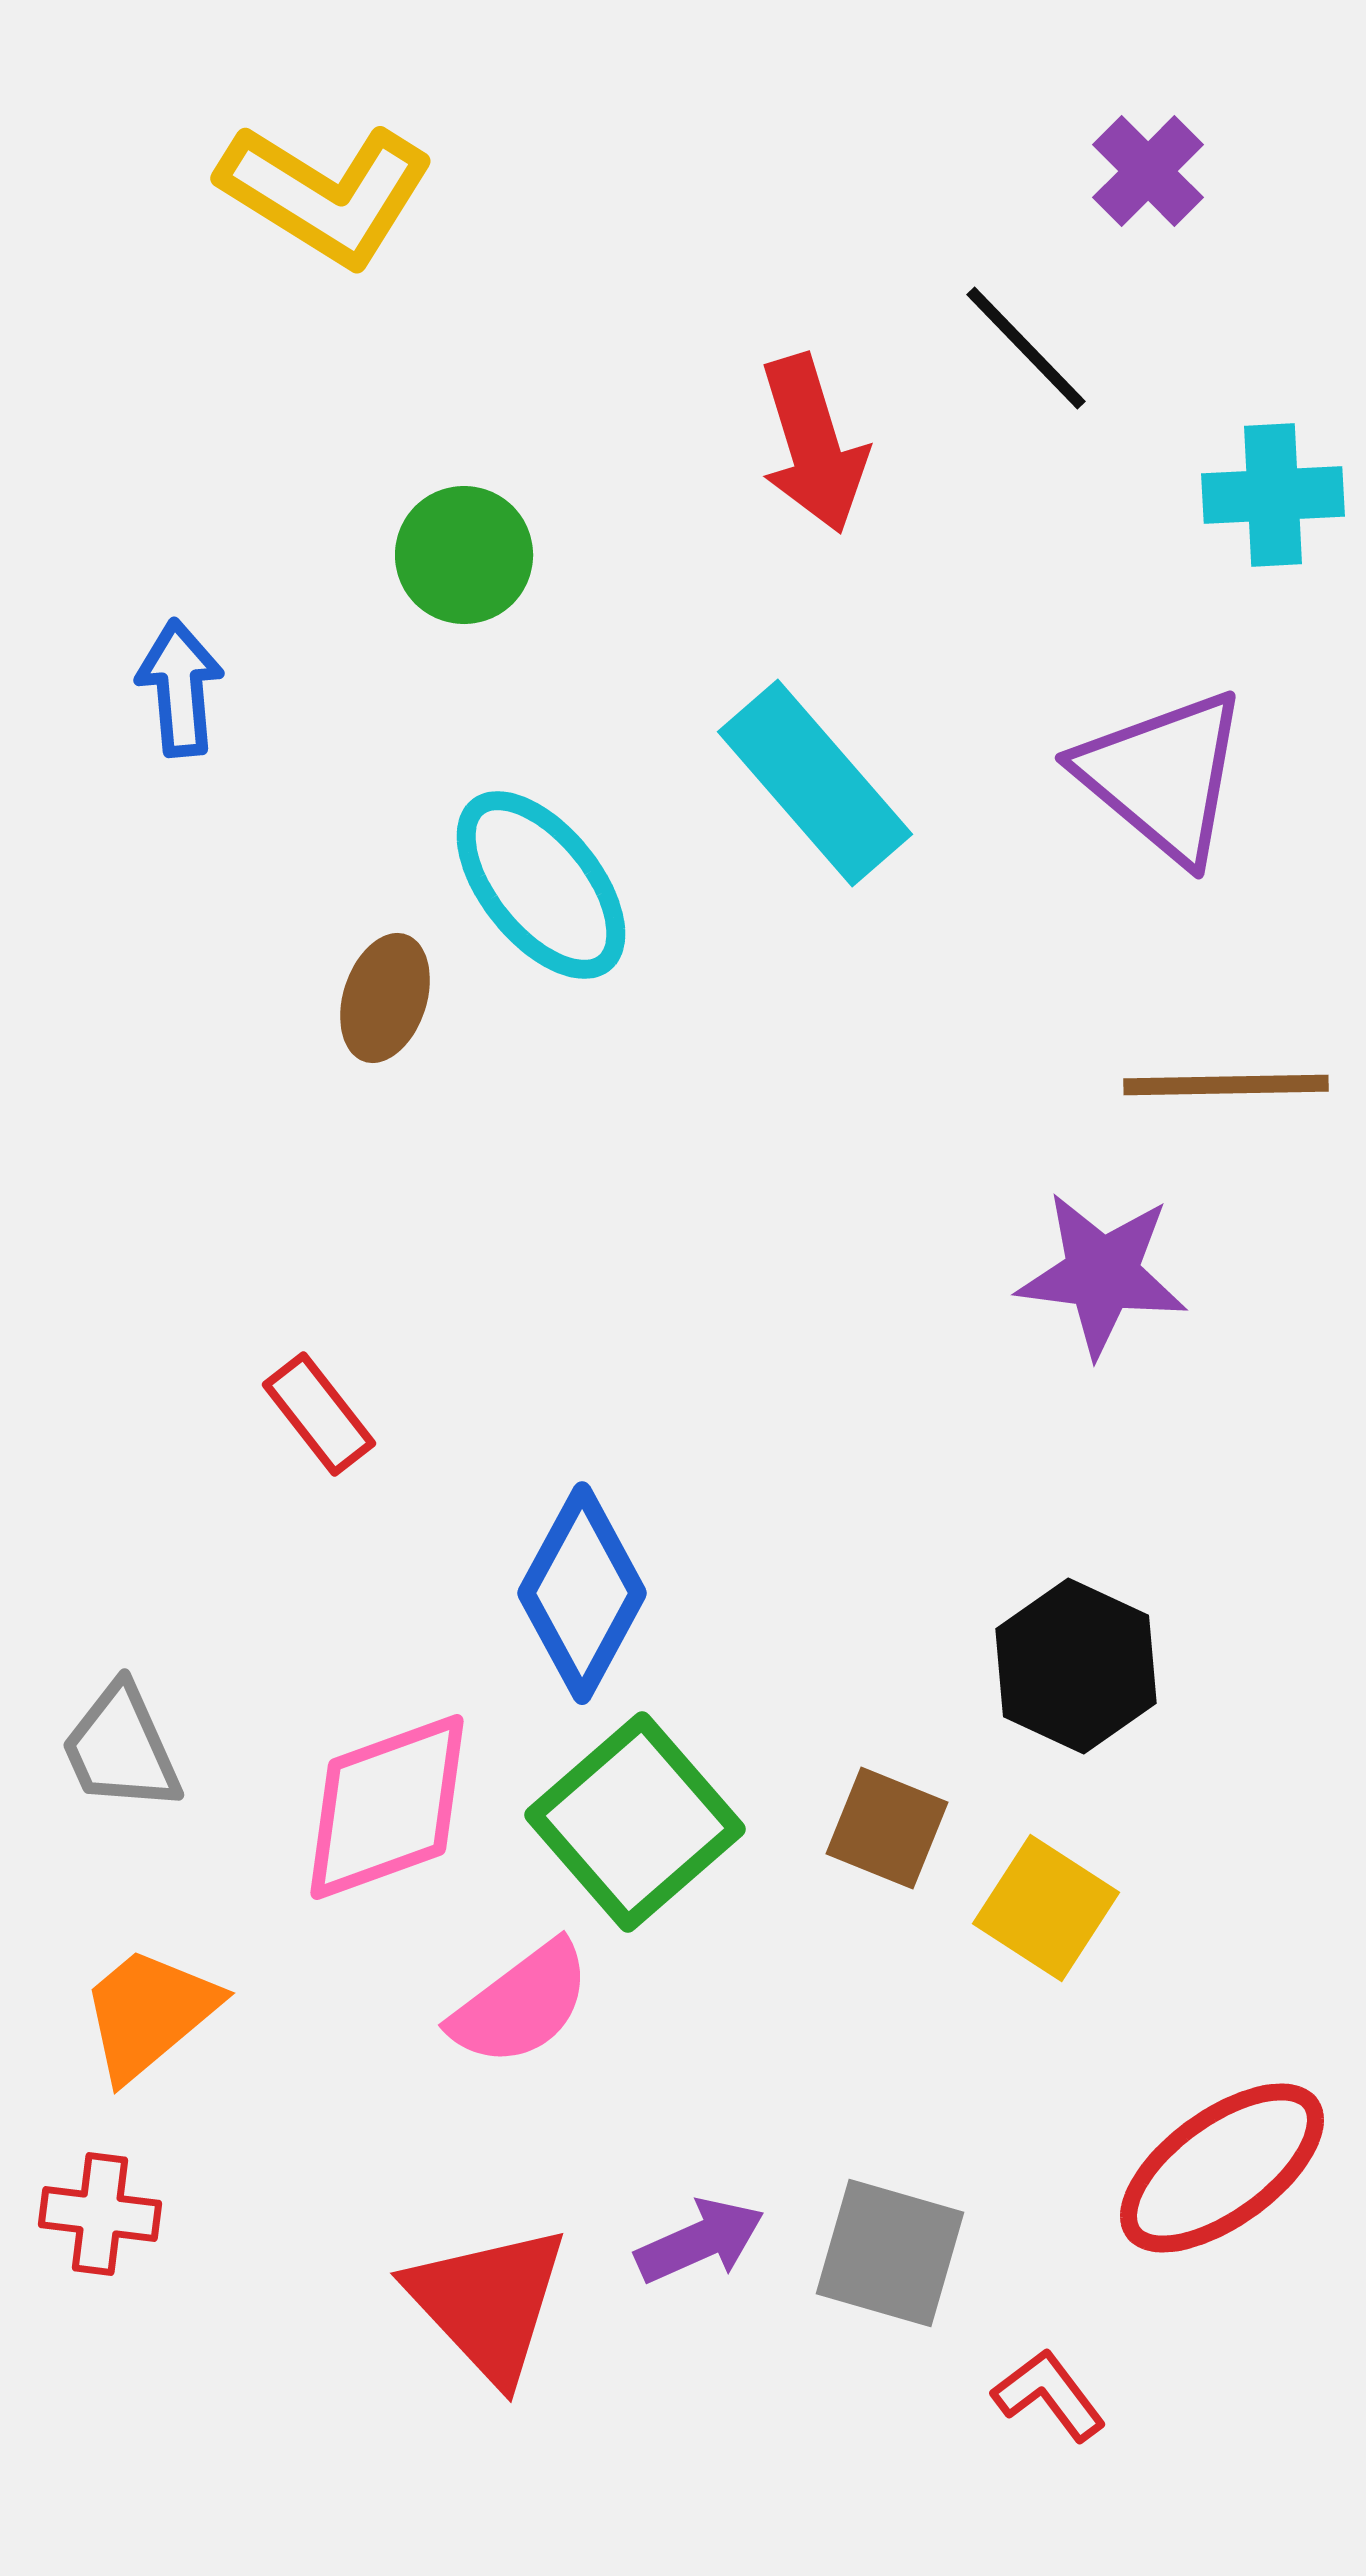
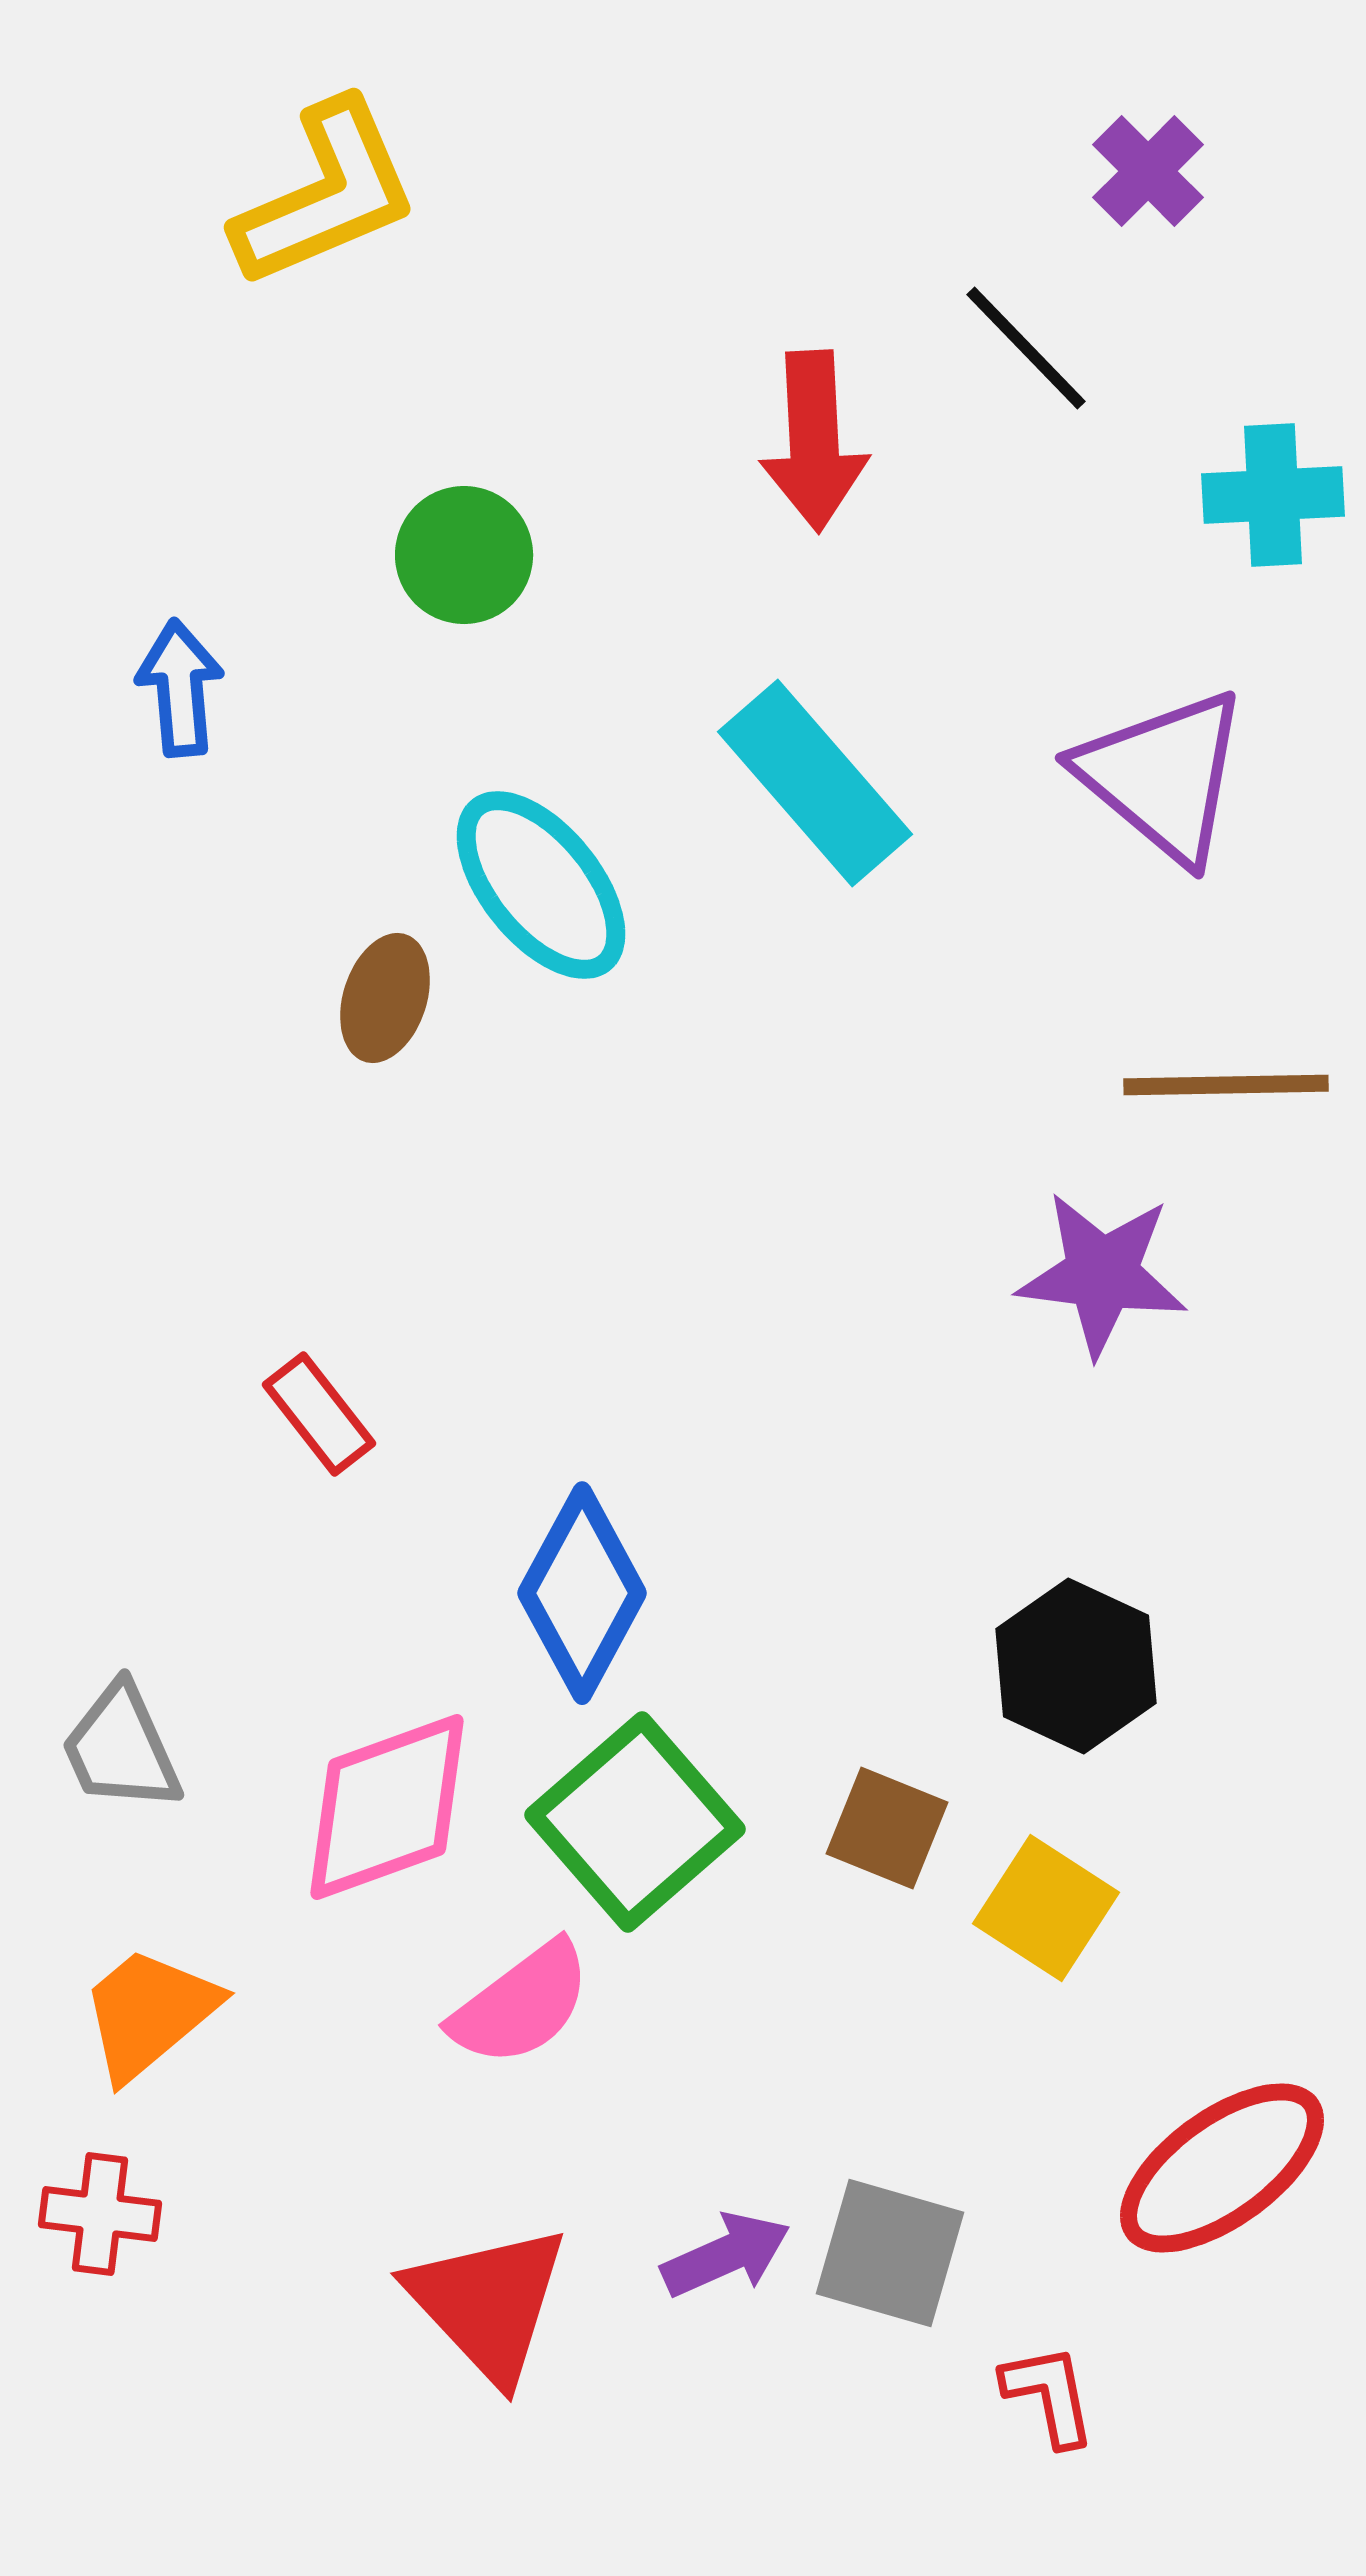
yellow L-shape: rotated 55 degrees counterclockwise
red arrow: moved 1 px right, 3 px up; rotated 14 degrees clockwise
purple arrow: moved 26 px right, 14 px down
red L-shape: rotated 26 degrees clockwise
